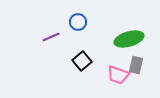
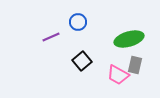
gray rectangle: moved 1 px left
pink trapezoid: rotated 10 degrees clockwise
